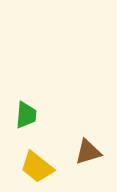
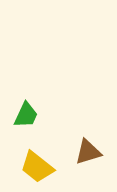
green trapezoid: rotated 20 degrees clockwise
